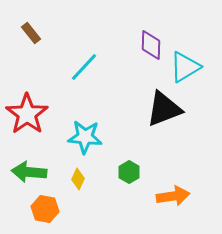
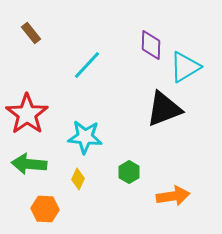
cyan line: moved 3 px right, 2 px up
green arrow: moved 8 px up
orange hexagon: rotated 8 degrees counterclockwise
